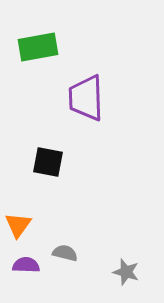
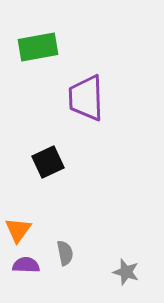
black square: rotated 36 degrees counterclockwise
orange triangle: moved 5 px down
gray semicircle: rotated 65 degrees clockwise
